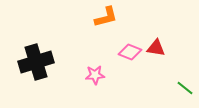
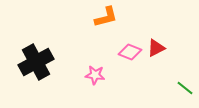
red triangle: rotated 36 degrees counterclockwise
black cross: rotated 12 degrees counterclockwise
pink star: rotated 12 degrees clockwise
